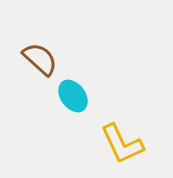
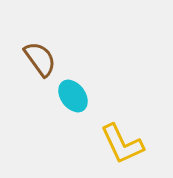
brown semicircle: rotated 12 degrees clockwise
